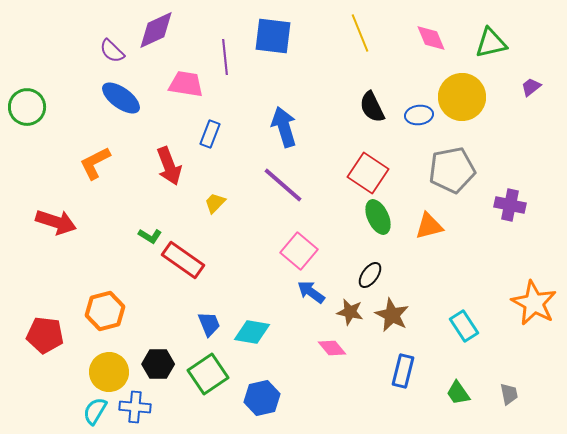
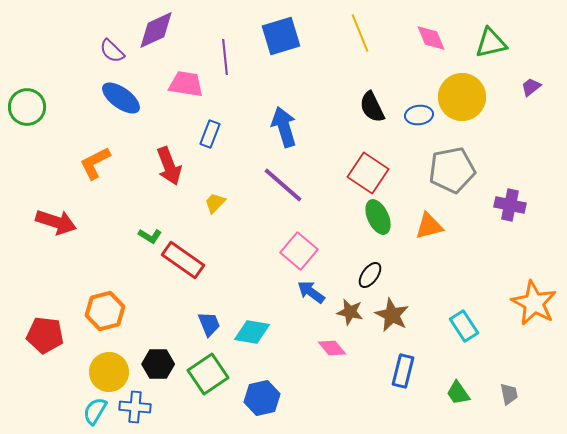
blue square at (273, 36): moved 8 px right; rotated 24 degrees counterclockwise
